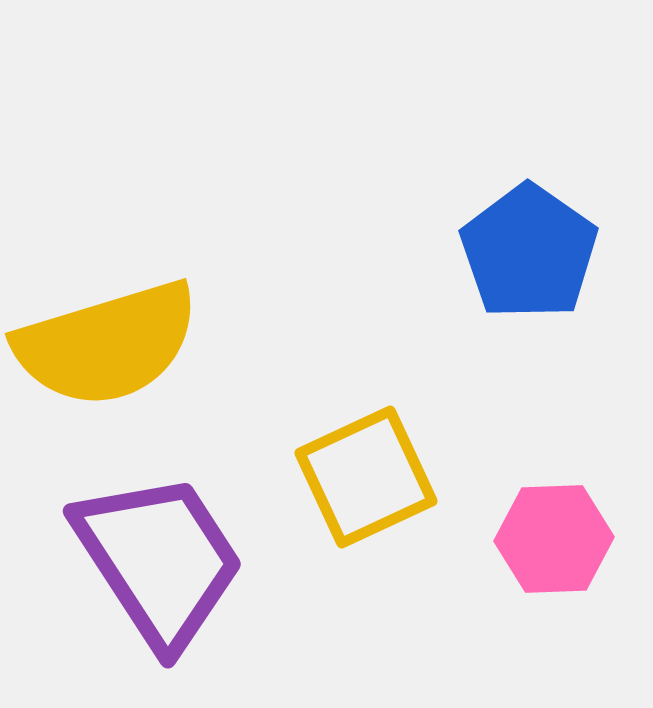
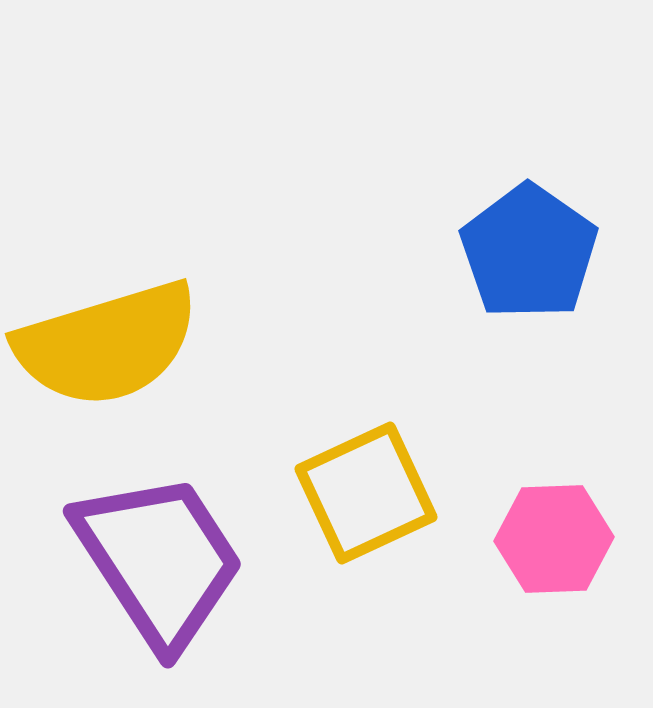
yellow square: moved 16 px down
